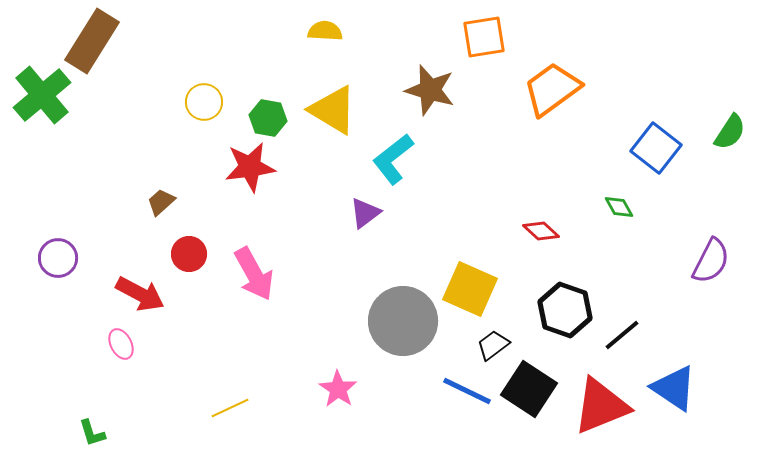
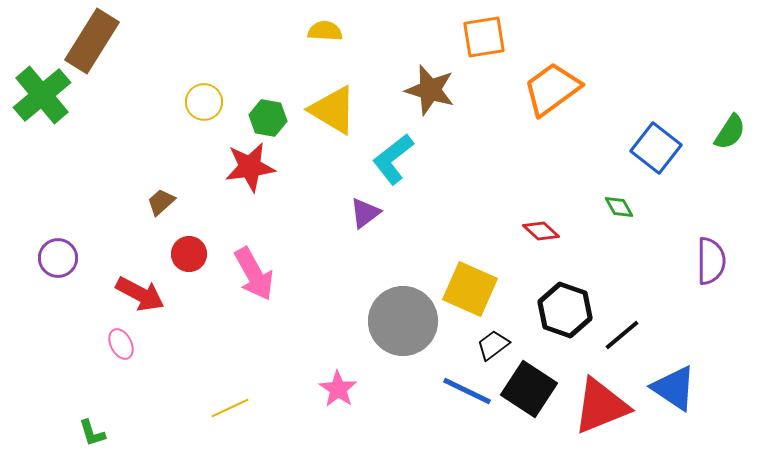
purple semicircle: rotated 27 degrees counterclockwise
